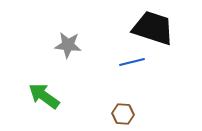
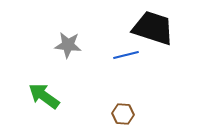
blue line: moved 6 px left, 7 px up
